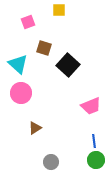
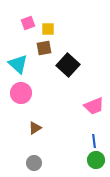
yellow square: moved 11 px left, 19 px down
pink square: moved 1 px down
brown square: rotated 28 degrees counterclockwise
pink trapezoid: moved 3 px right
gray circle: moved 17 px left, 1 px down
